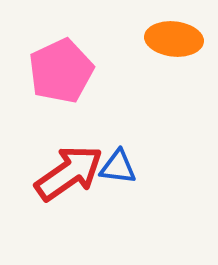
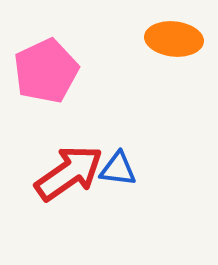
pink pentagon: moved 15 px left
blue triangle: moved 2 px down
